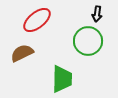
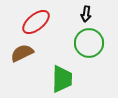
black arrow: moved 11 px left
red ellipse: moved 1 px left, 2 px down
green circle: moved 1 px right, 2 px down
